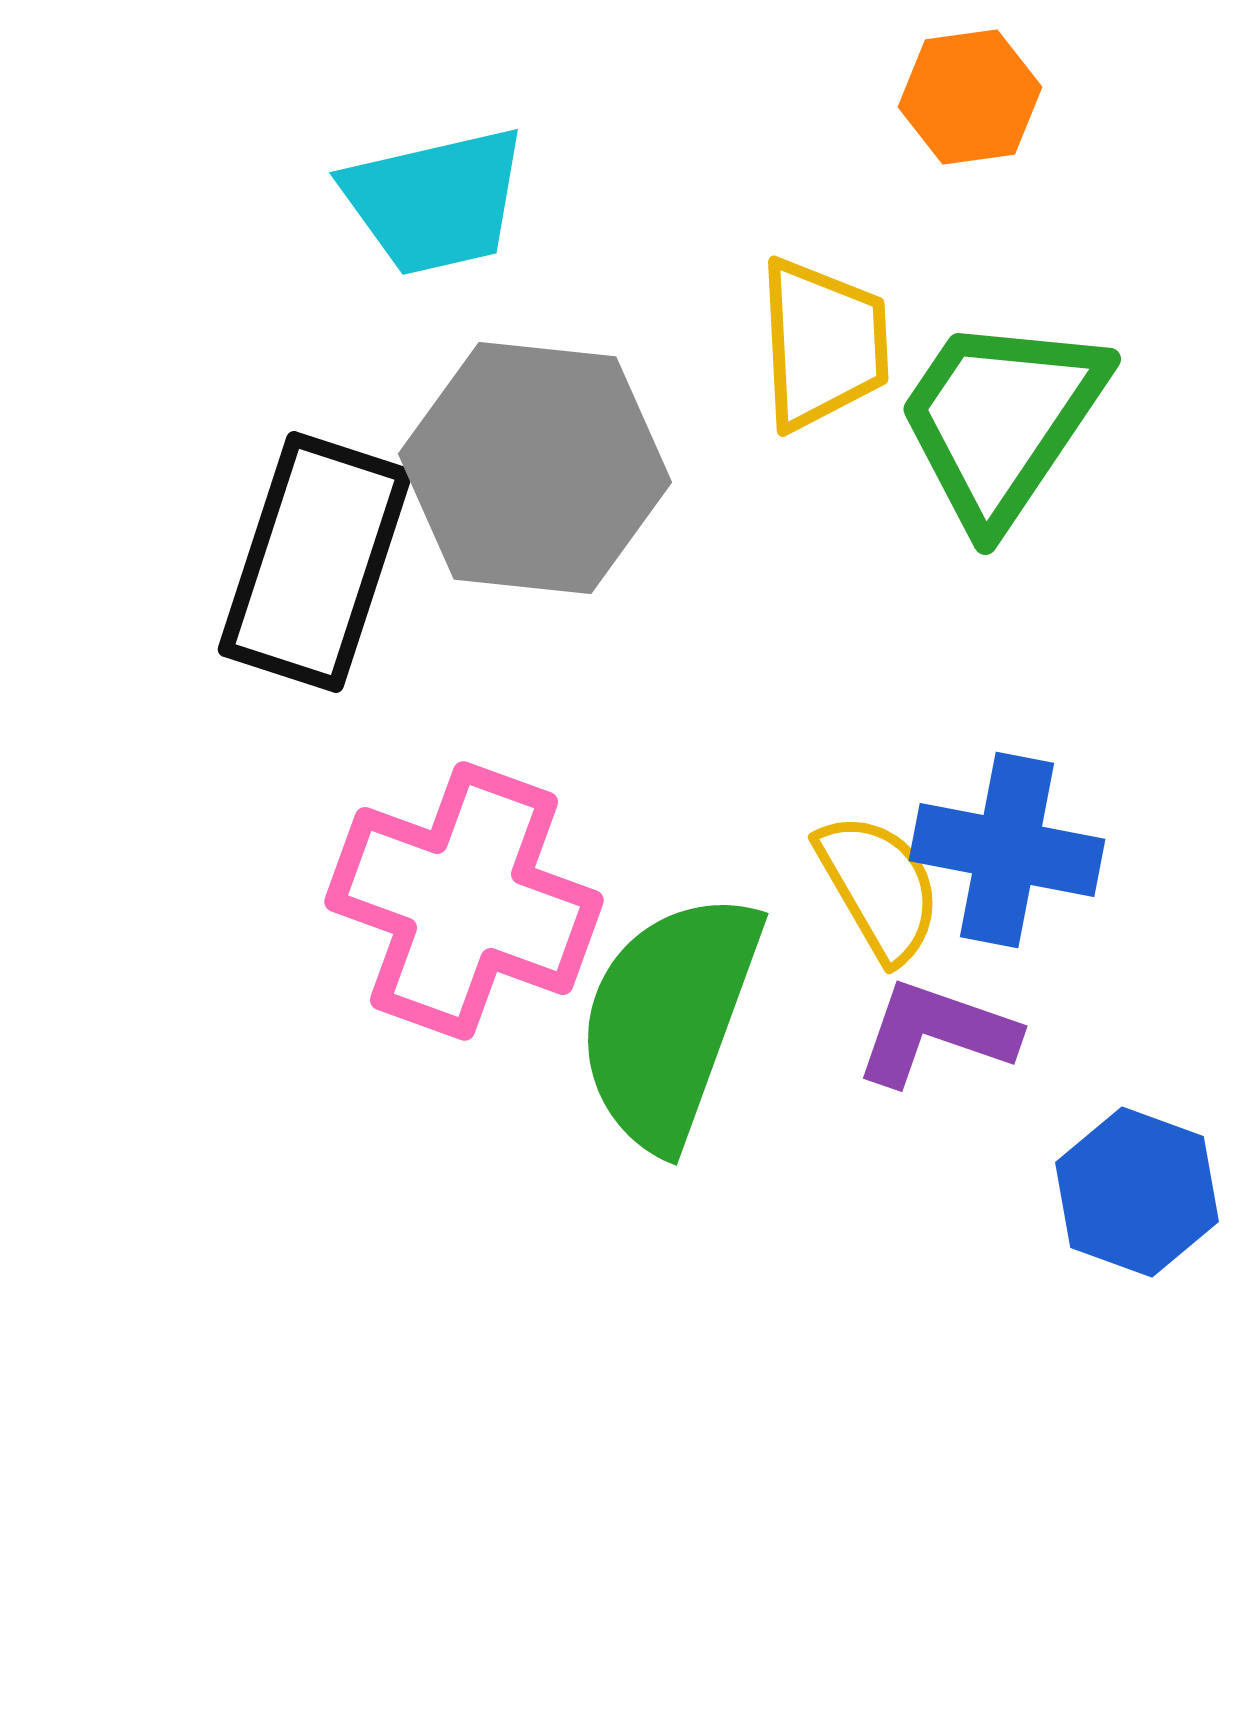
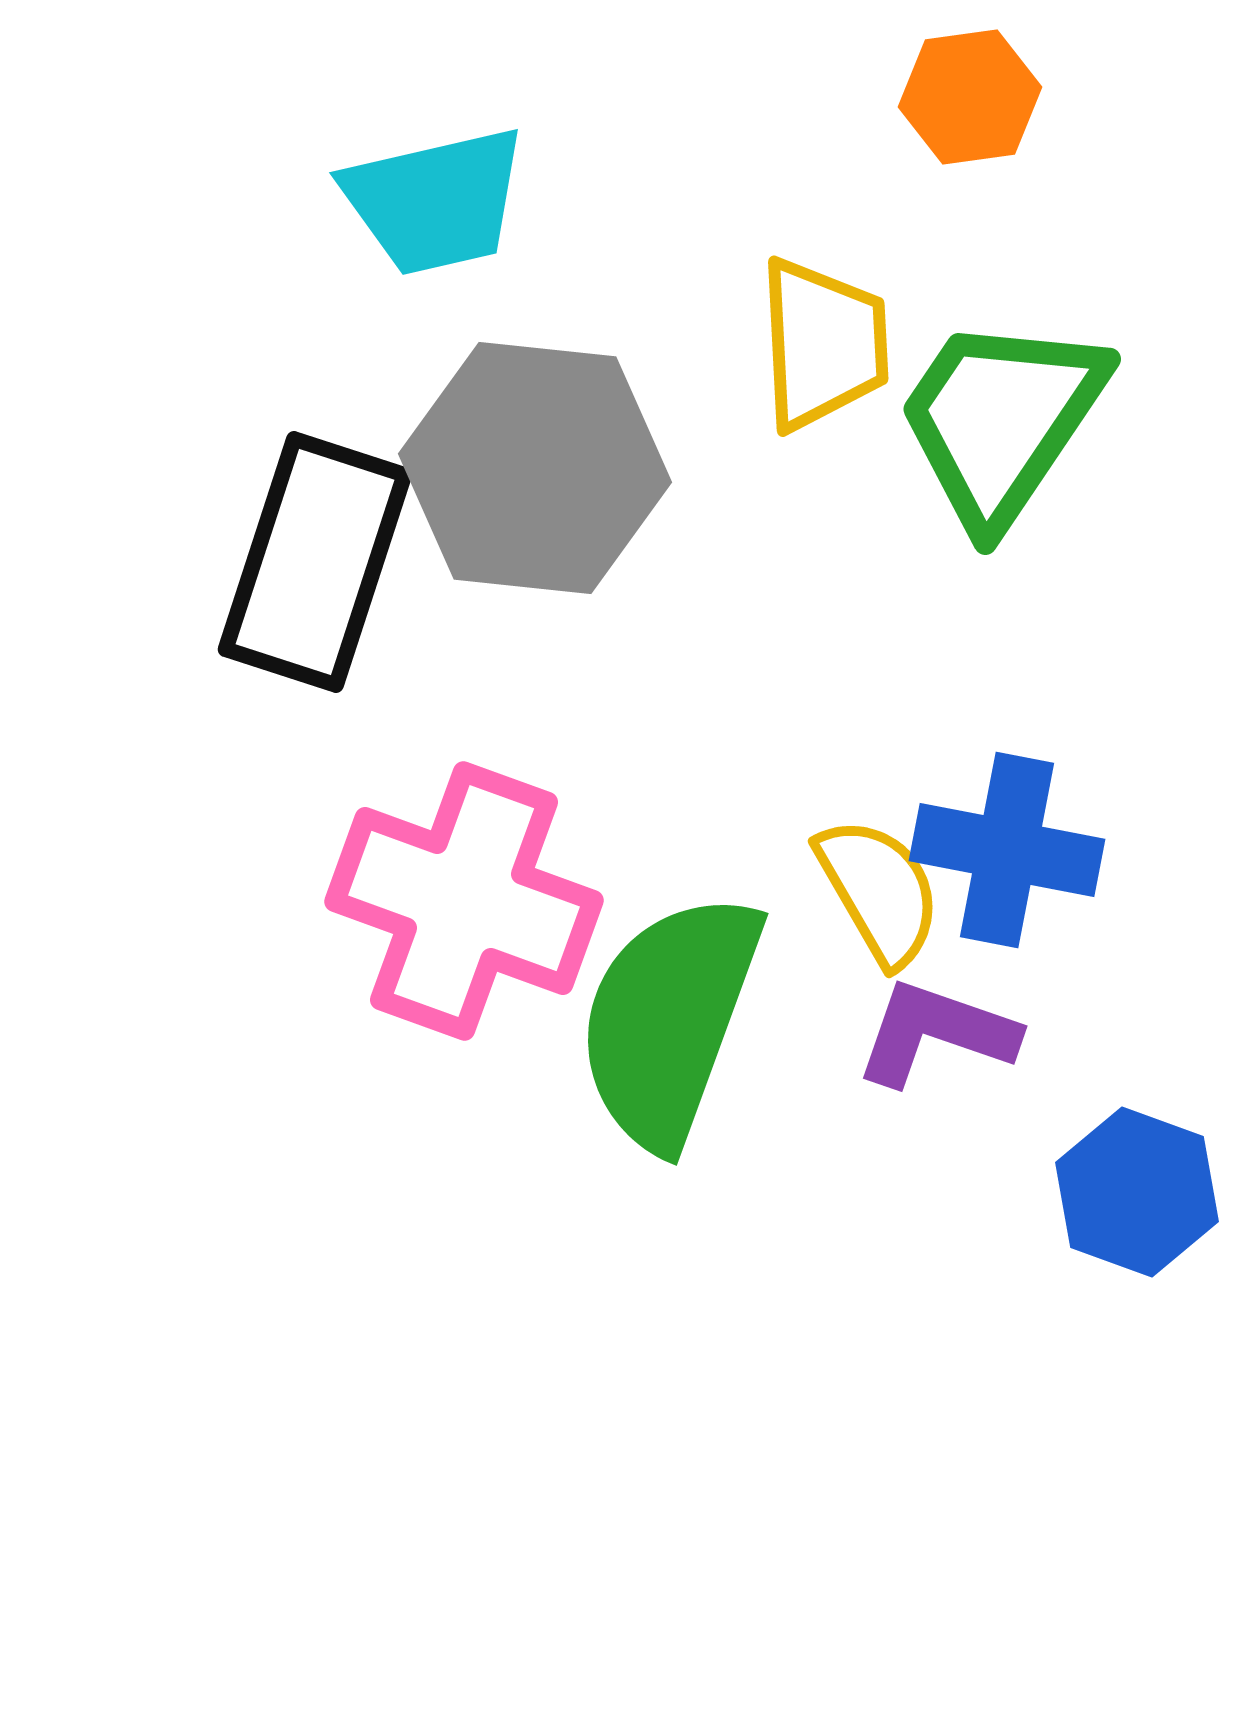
yellow semicircle: moved 4 px down
